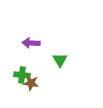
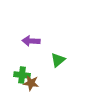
purple arrow: moved 2 px up
green triangle: moved 2 px left; rotated 21 degrees clockwise
